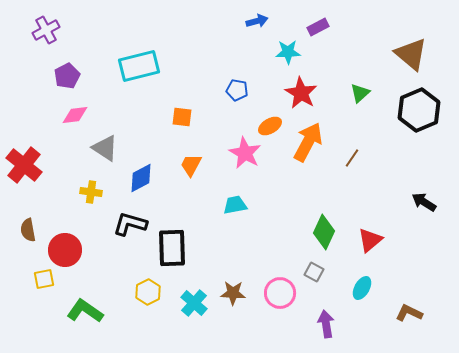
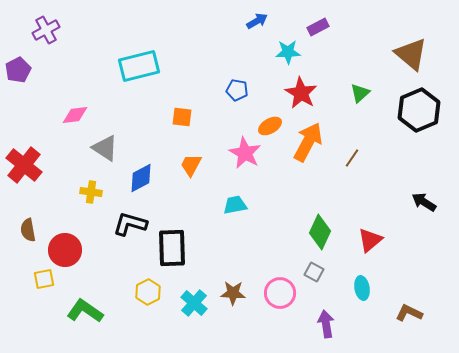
blue arrow: rotated 15 degrees counterclockwise
purple pentagon: moved 49 px left, 6 px up
green diamond: moved 4 px left
cyan ellipse: rotated 40 degrees counterclockwise
